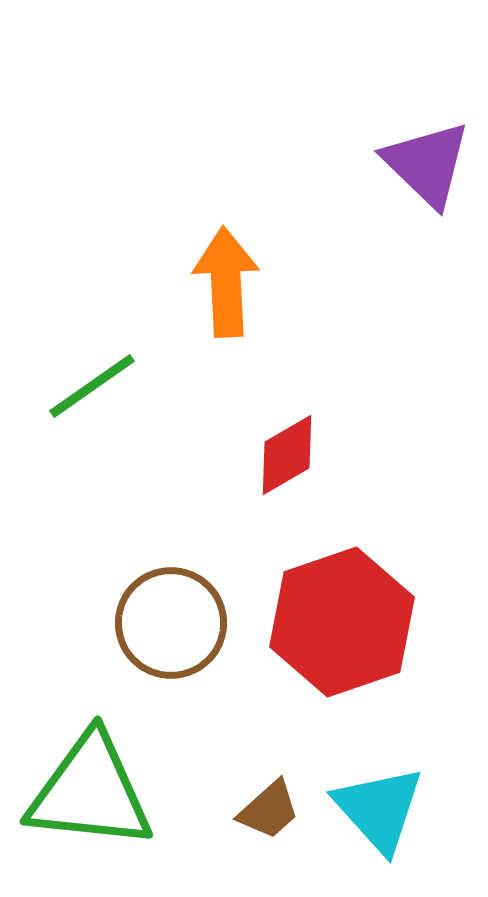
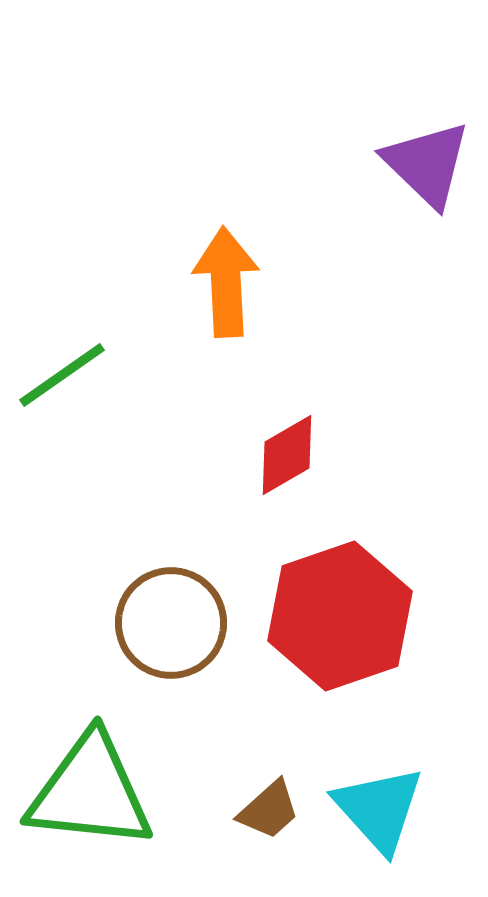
green line: moved 30 px left, 11 px up
red hexagon: moved 2 px left, 6 px up
